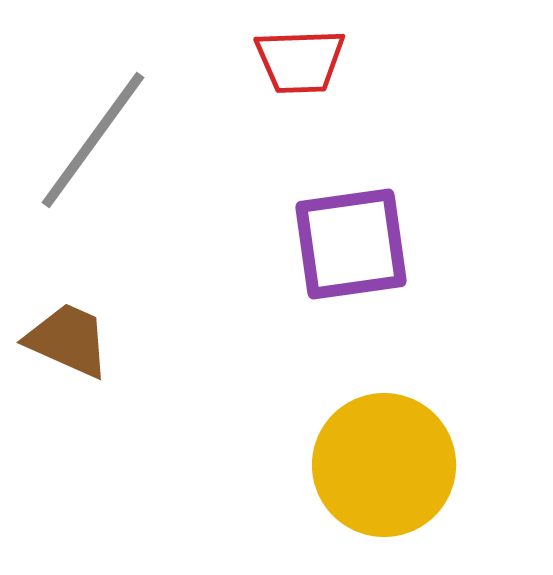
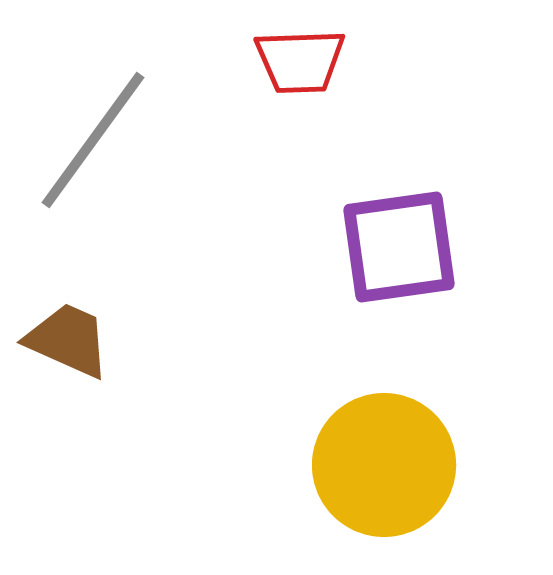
purple square: moved 48 px right, 3 px down
